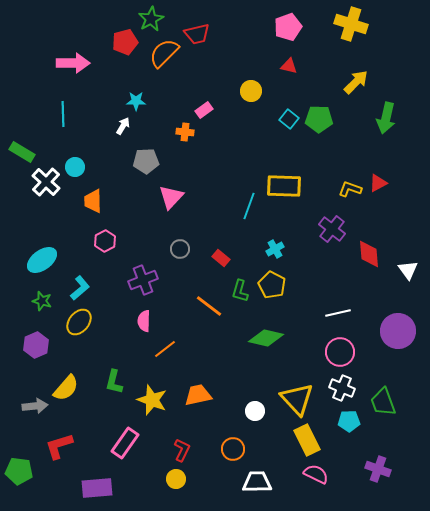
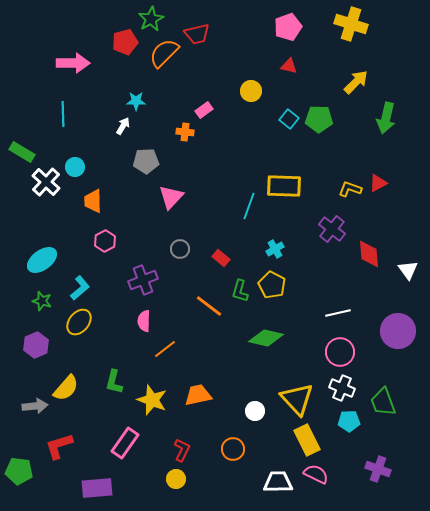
white trapezoid at (257, 482): moved 21 px right
